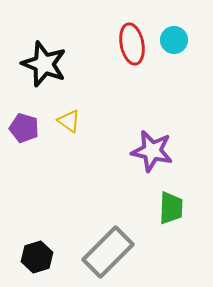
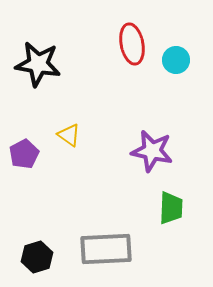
cyan circle: moved 2 px right, 20 px down
black star: moved 6 px left; rotated 12 degrees counterclockwise
yellow triangle: moved 14 px down
purple pentagon: moved 26 px down; rotated 28 degrees clockwise
gray rectangle: moved 2 px left, 3 px up; rotated 42 degrees clockwise
